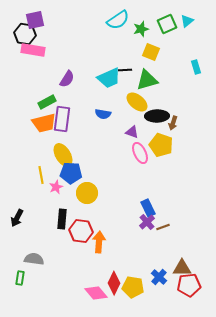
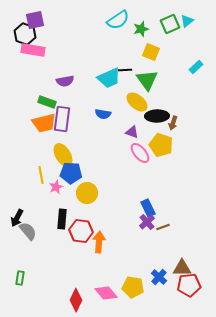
green square at (167, 24): moved 3 px right
black hexagon at (25, 34): rotated 10 degrees clockwise
cyan rectangle at (196, 67): rotated 64 degrees clockwise
purple semicircle at (67, 79): moved 2 px left, 2 px down; rotated 48 degrees clockwise
green triangle at (147, 80): rotated 50 degrees counterclockwise
green rectangle at (47, 102): rotated 48 degrees clockwise
pink ellipse at (140, 153): rotated 15 degrees counterclockwise
gray semicircle at (34, 259): moved 6 px left, 28 px up; rotated 42 degrees clockwise
red diamond at (114, 283): moved 38 px left, 17 px down
pink diamond at (96, 293): moved 10 px right
